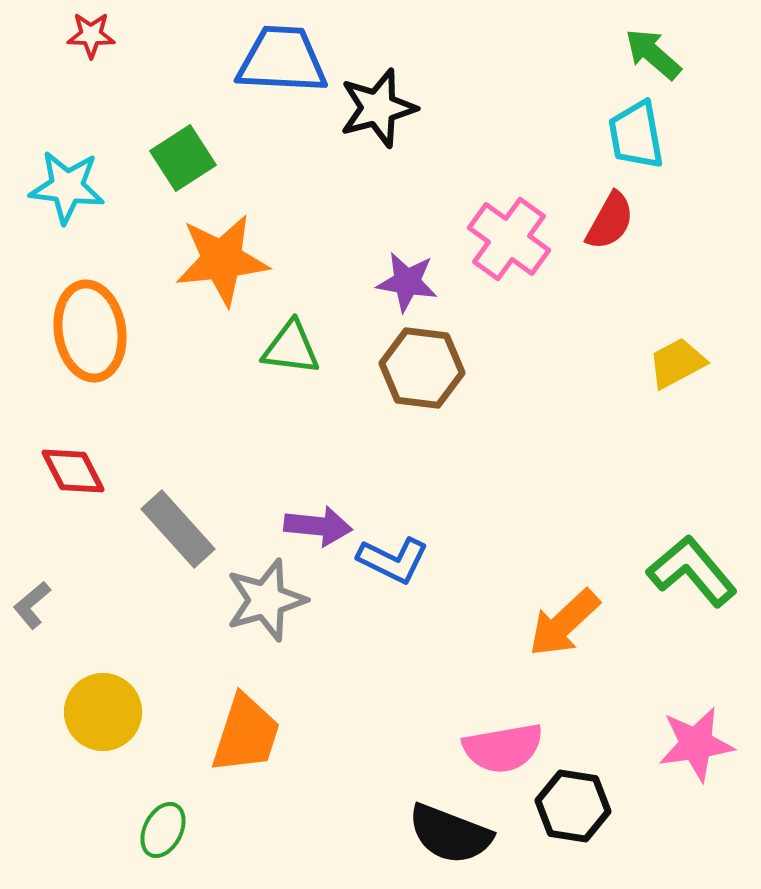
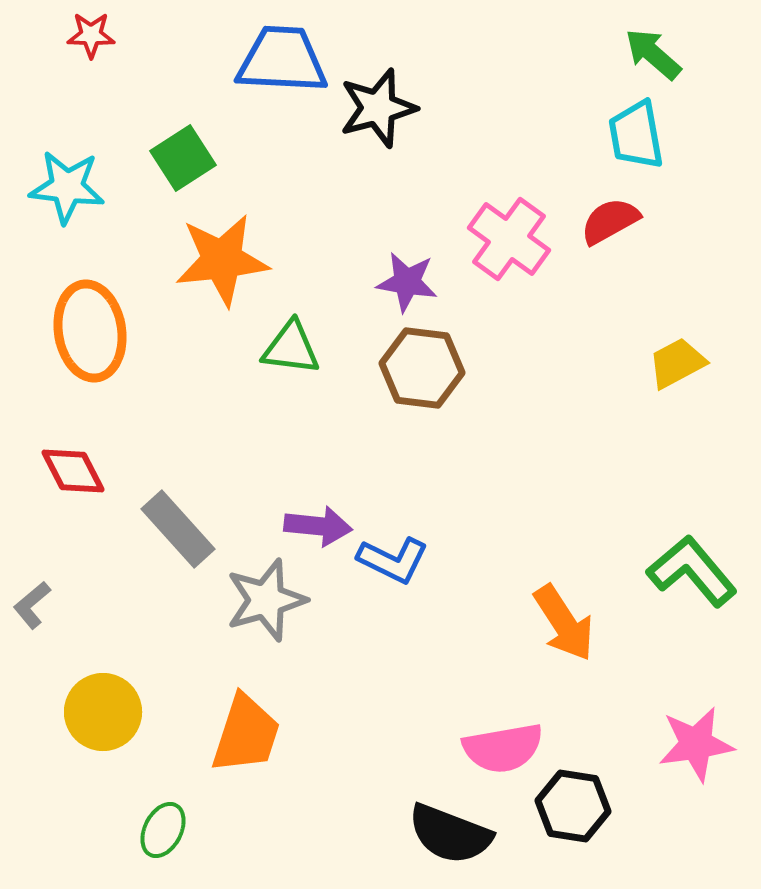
red semicircle: rotated 148 degrees counterclockwise
orange arrow: rotated 80 degrees counterclockwise
